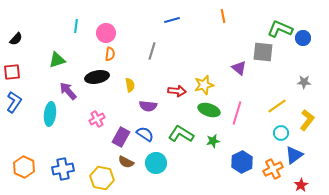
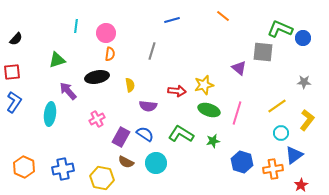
orange line at (223, 16): rotated 40 degrees counterclockwise
blue hexagon at (242, 162): rotated 15 degrees counterclockwise
orange cross at (273, 169): rotated 18 degrees clockwise
